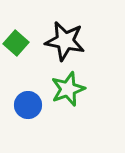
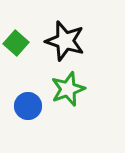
black star: rotated 6 degrees clockwise
blue circle: moved 1 px down
